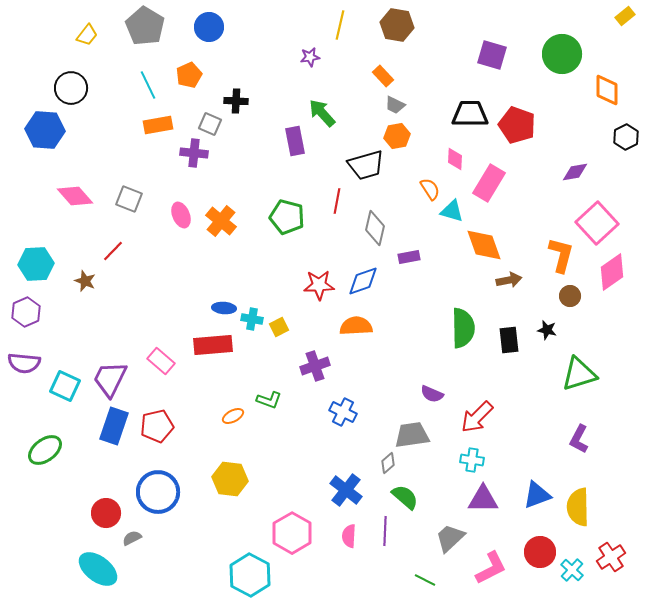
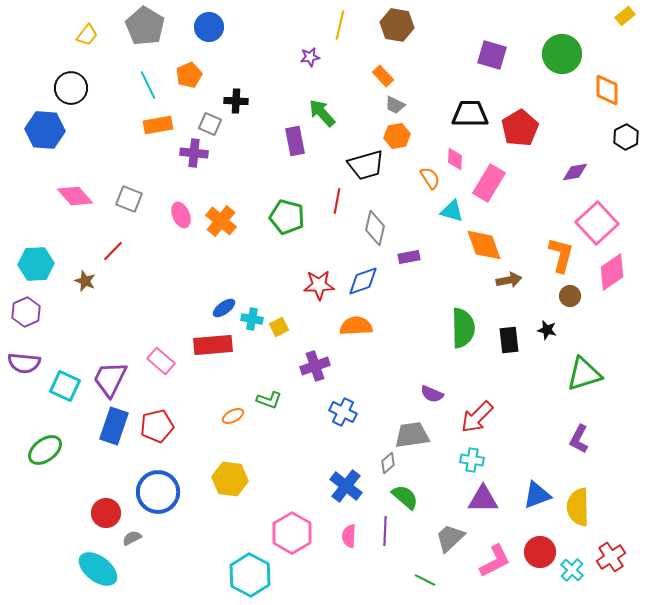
red pentagon at (517, 125): moved 3 px right, 3 px down; rotated 21 degrees clockwise
orange semicircle at (430, 189): moved 11 px up
blue ellipse at (224, 308): rotated 40 degrees counterclockwise
green triangle at (579, 374): moved 5 px right
blue cross at (346, 490): moved 4 px up
pink L-shape at (491, 568): moved 4 px right, 7 px up
